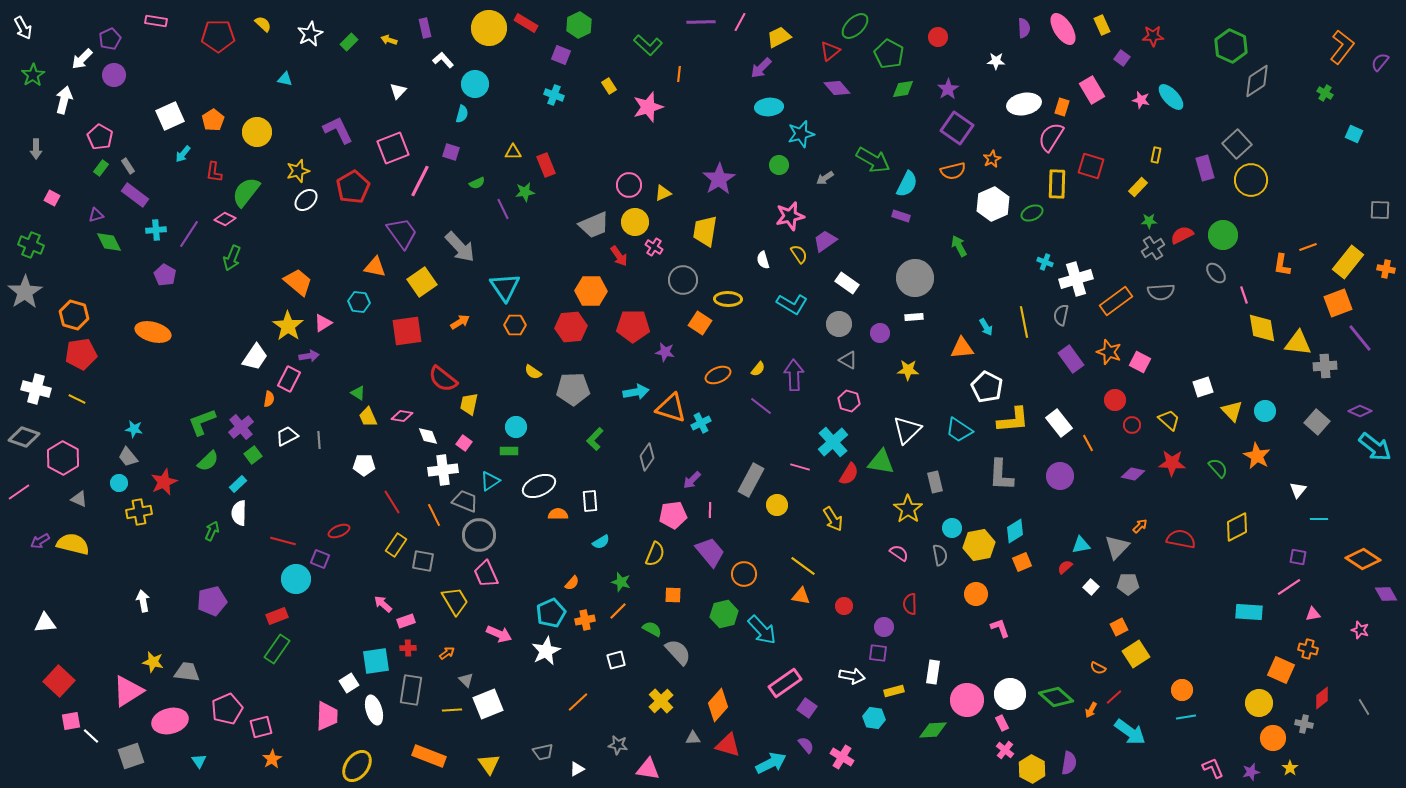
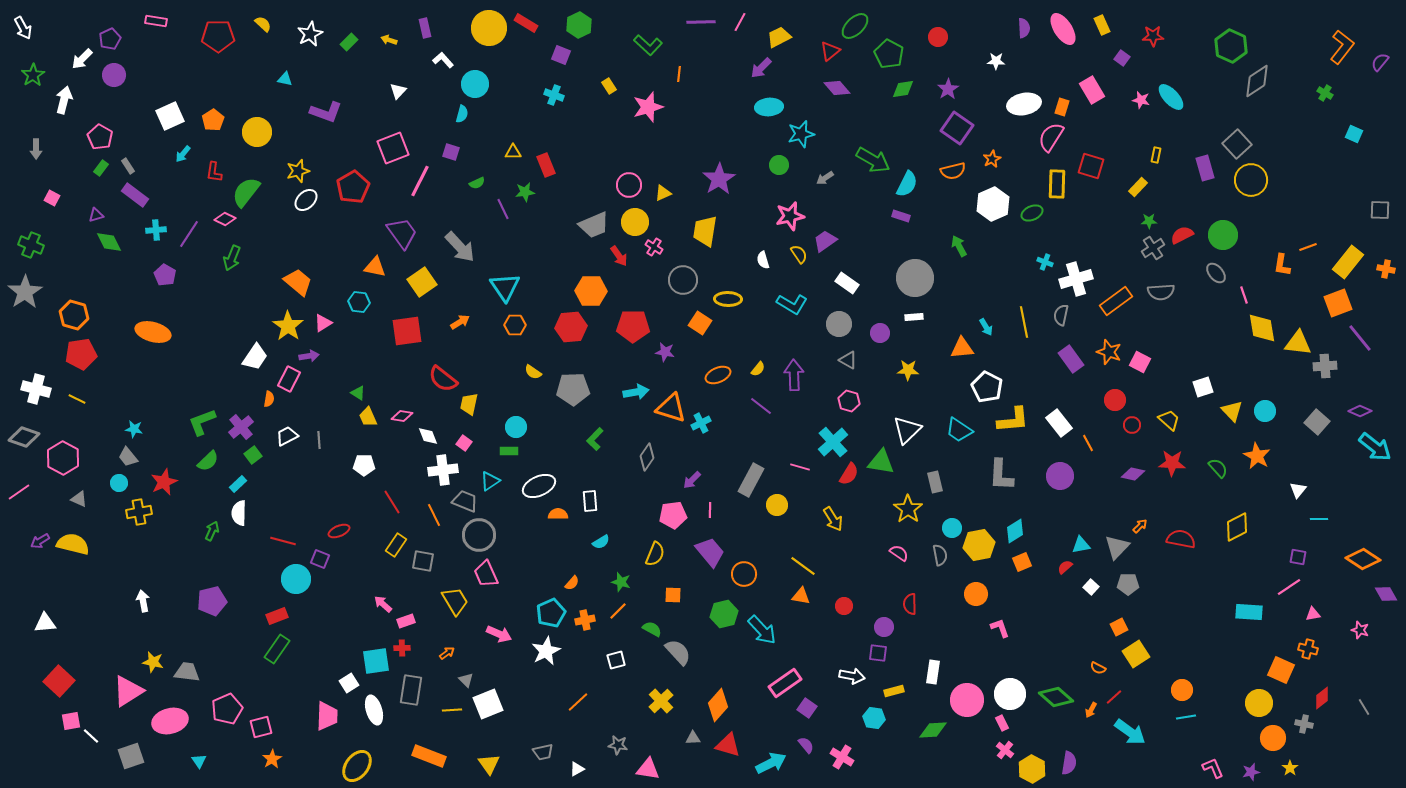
purple L-shape at (338, 130): moved 12 px left, 18 px up; rotated 136 degrees clockwise
red cross at (408, 648): moved 6 px left
